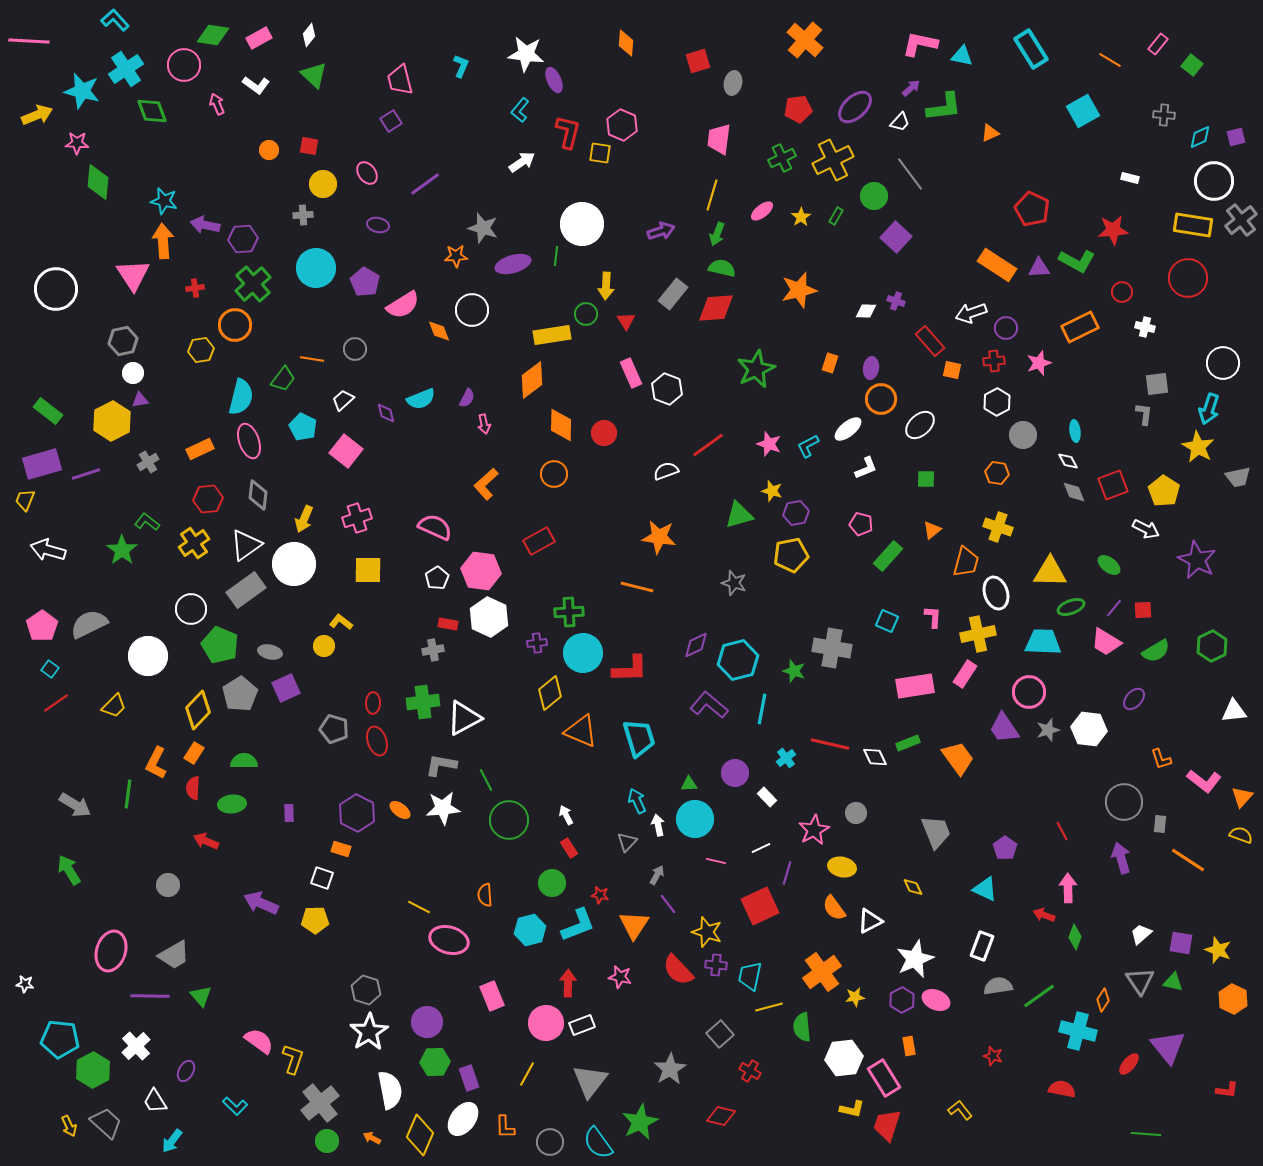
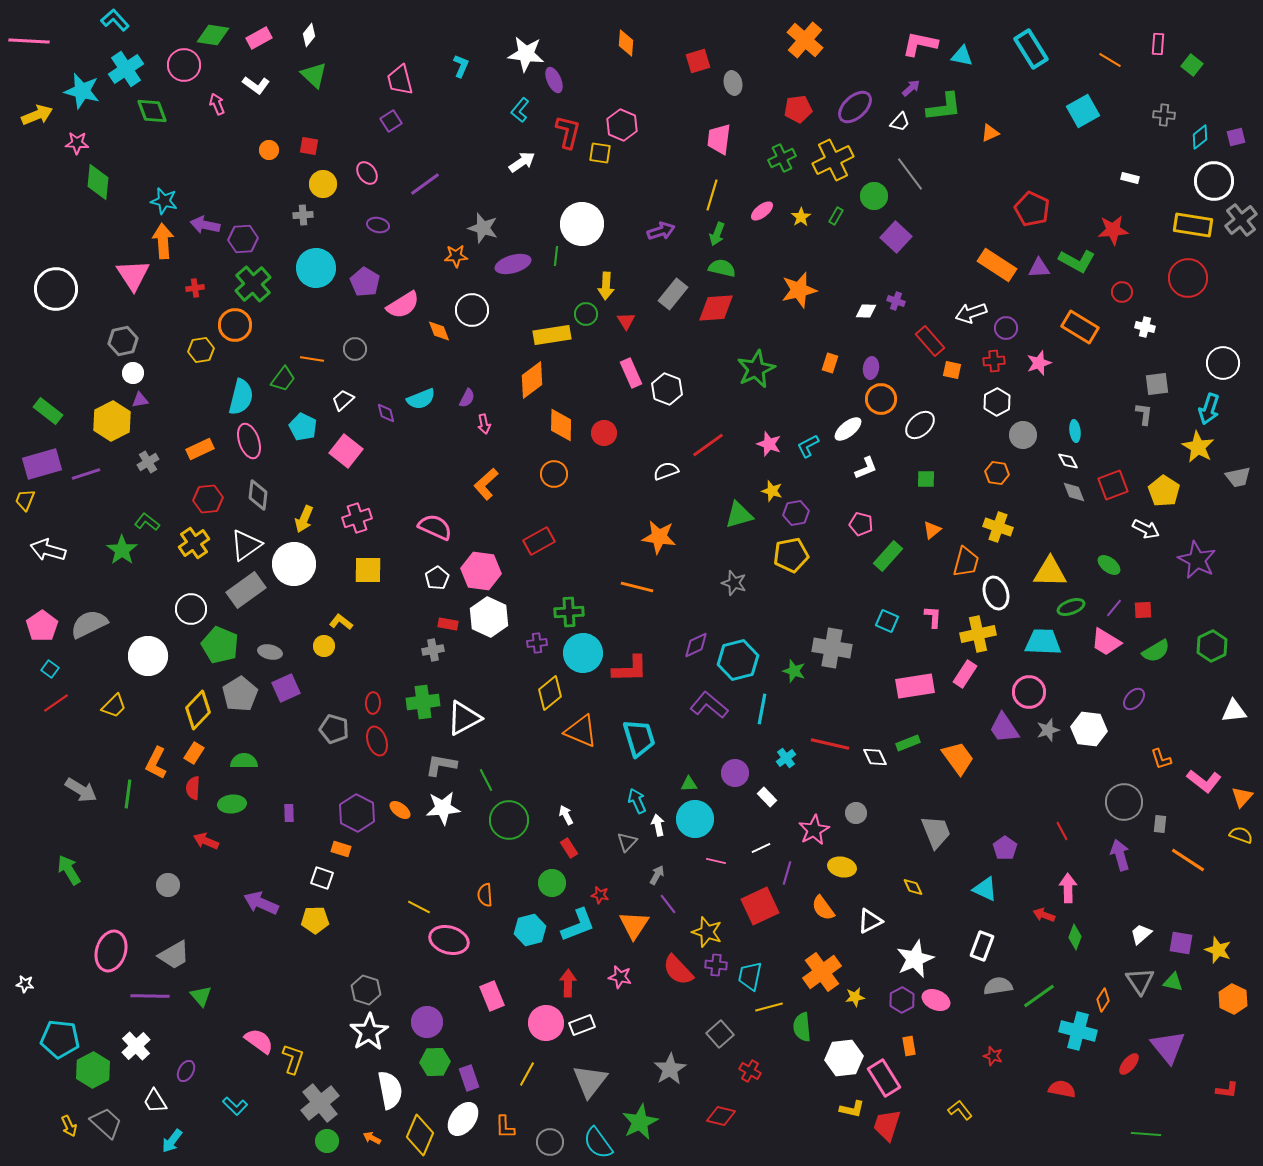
pink rectangle at (1158, 44): rotated 35 degrees counterclockwise
gray ellipse at (733, 83): rotated 25 degrees counterclockwise
cyan diamond at (1200, 137): rotated 15 degrees counterclockwise
orange rectangle at (1080, 327): rotated 57 degrees clockwise
gray arrow at (75, 805): moved 6 px right, 15 px up
purple arrow at (1121, 858): moved 1 px left, 3 px up
orange semicircle at (834, 908): moved 11 px left
